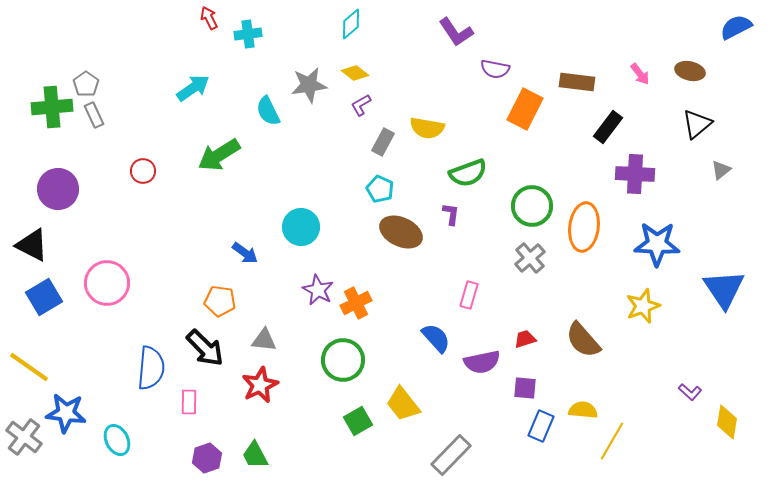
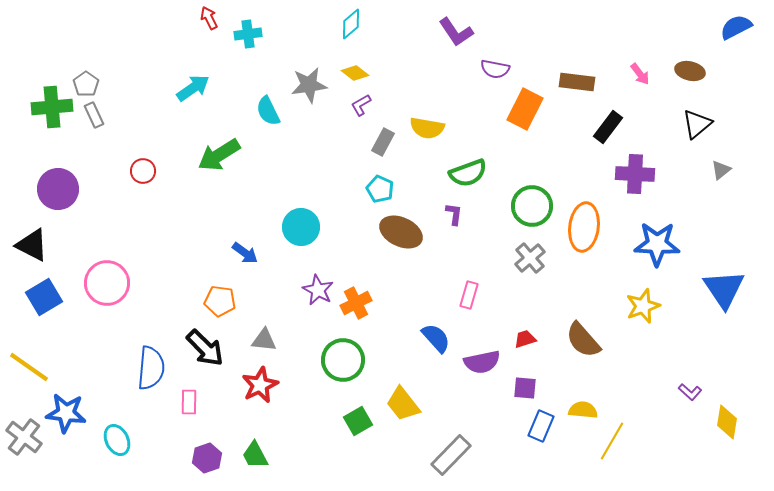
purple L-shape at (451, 214): moved 3 px right
